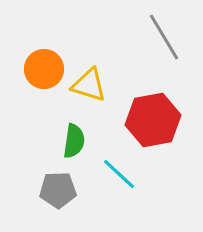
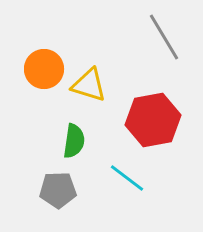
cyan line: moved 8 px right, 4 px down; rotated 6 degrees counterclockwise
